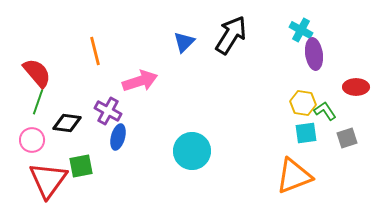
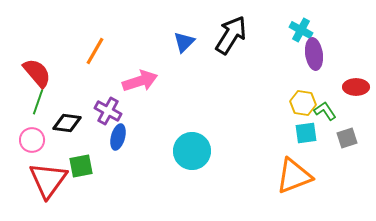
orange line: rotated 44 degrees clockwise
